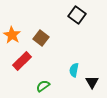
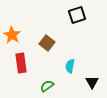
black square: rotated 36 degrees clockwise
brown square: moved 6 px right, 5 px down
red rectangle: moved 1 px left, 2 px down; rotated 54 degrees counterclockwise
cyan semicircle: moved 4 px left, 4 px up
green semicircle: moved 4 px right
